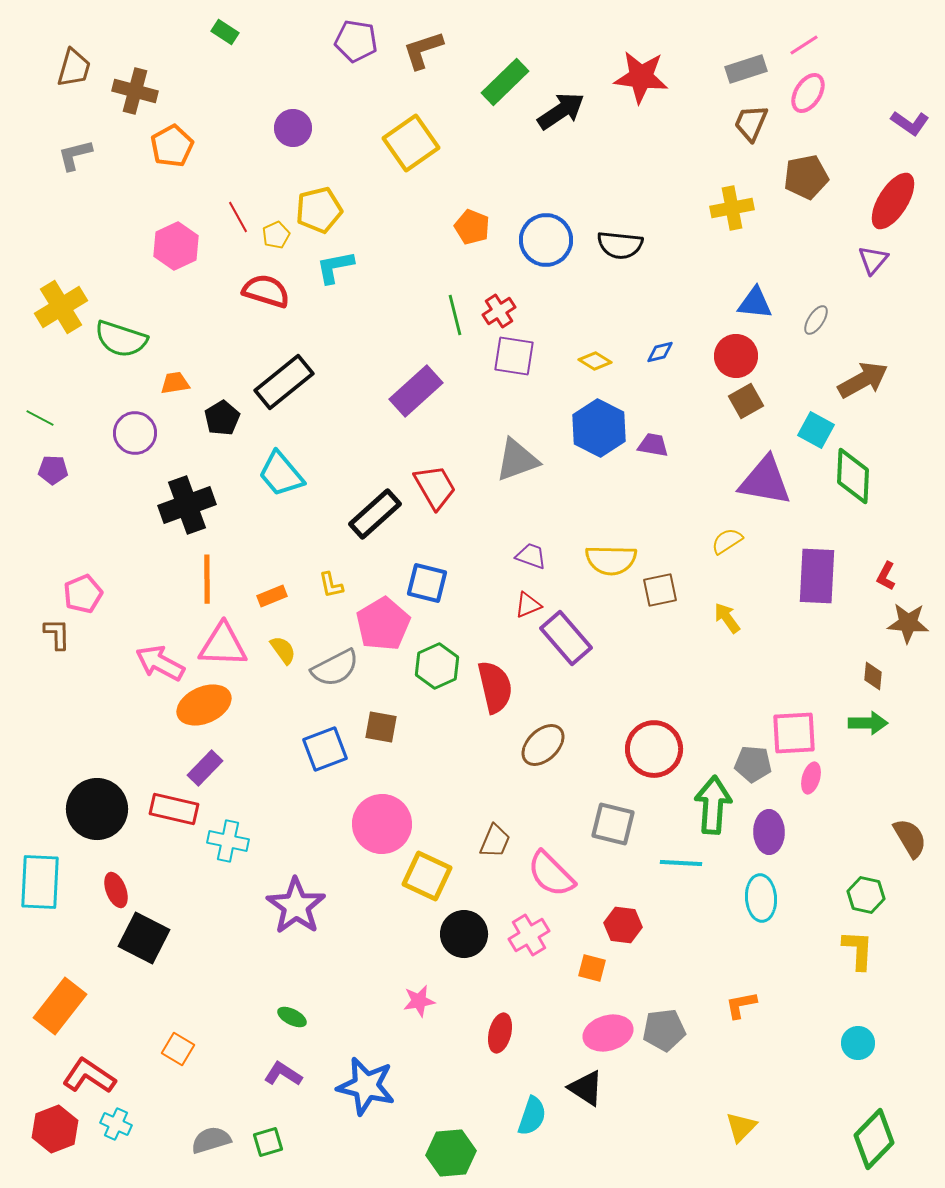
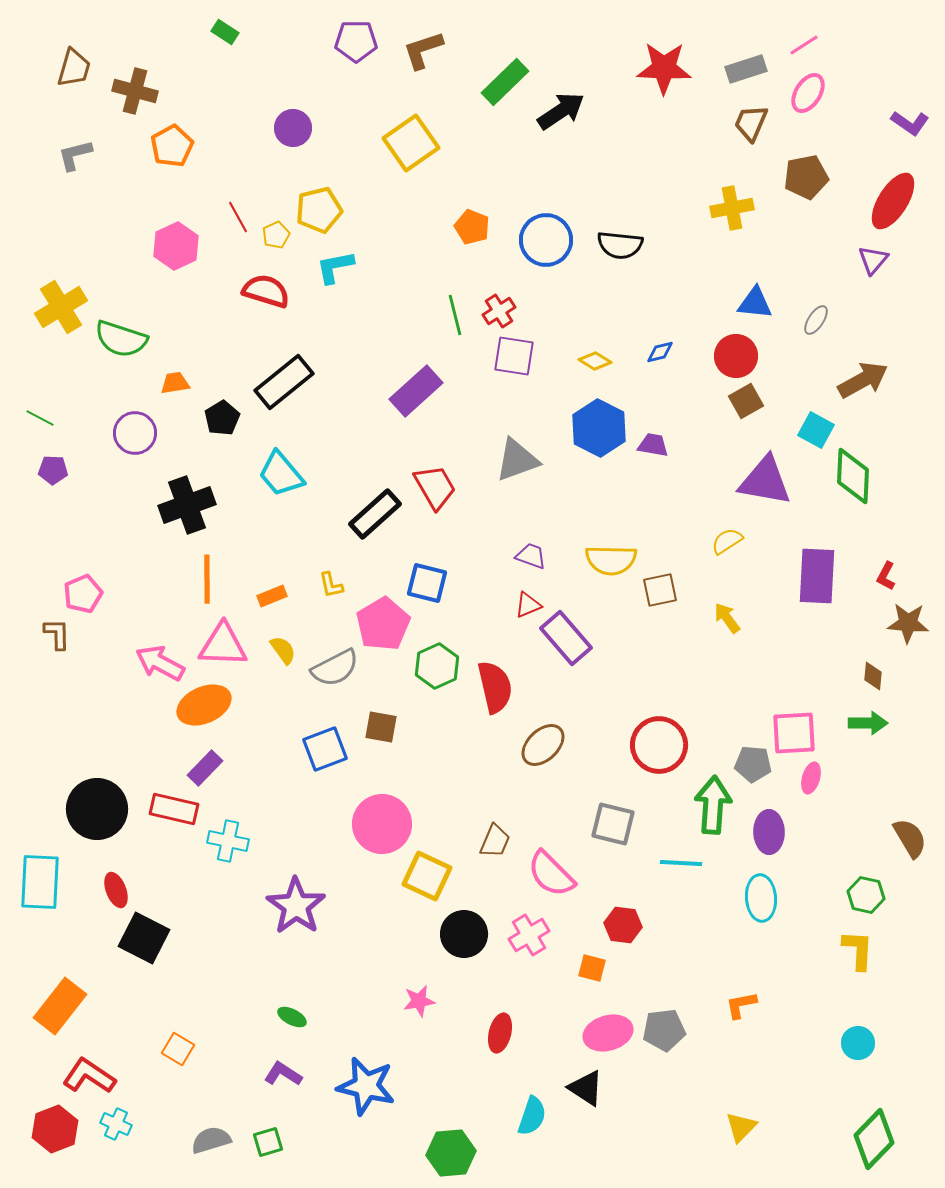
purple pentagon at (356, 41): rotated 9 degrees counterclockwise
red star at (641, 77): moved 23 px right, 9 px up; rotated 4 degrees counterclockwise
red circle at (654, 749): moved 5 px right, 4 px up
